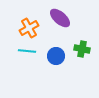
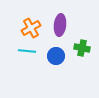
purple ellipse: moved 7 px down; rotated 55 degrees clockwise
orange cross: moved 2 px right
green cross: moved 1 px up
